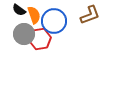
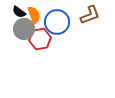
black semicircle: moved 2 px down
blue circle: moved 3 px right, 1 px down
gray circle: moved 5 px up
